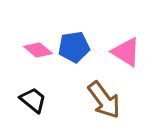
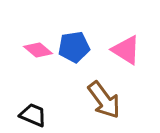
pink triangle: moved 2 px up
black trapezoid: moved 15 px down; rotated 16 degrees counterclockwise
